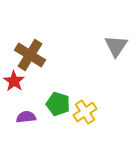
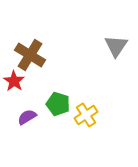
yellow cross: moved 1 px right, 3 px down
purple semicircle: moved 1 px right; rotated 24 degrees counterclockwise
